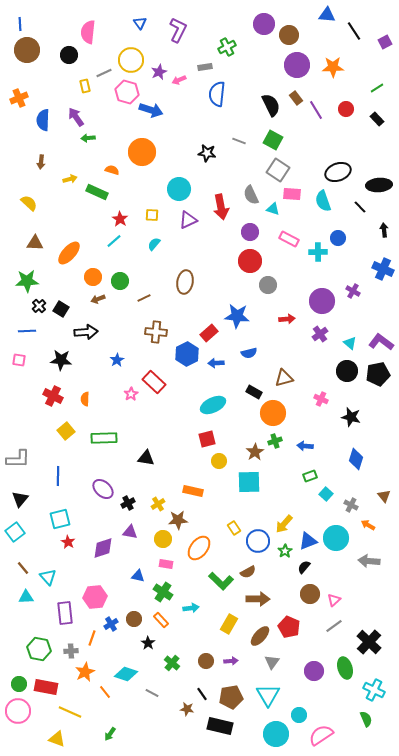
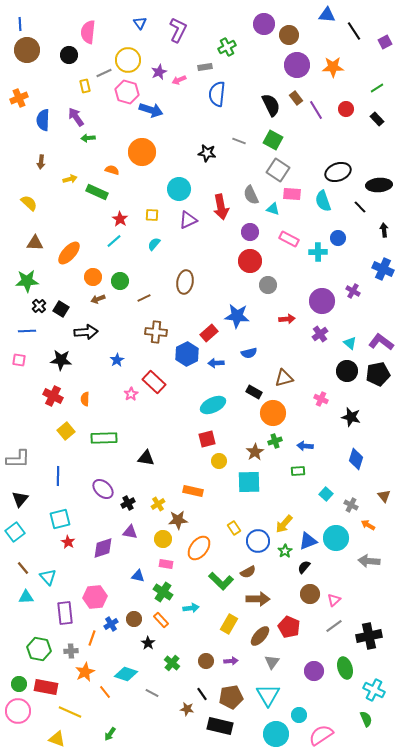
yellow circle at (131, 60): moved 3 px left
green rectangle at (310, 476): moved 12 px left, 5 px up; rotated 16 degrees clockwise
black cross at (369, 642): moved 6 px up; rotated 35 degrees clockwise
